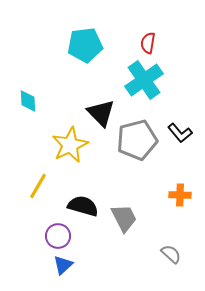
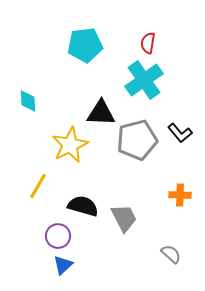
black triangle: rotated 44 degrees counterclockwise
